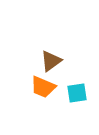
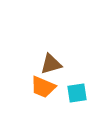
brown triangle: moved 3 px down; rotated 20 degrees clockwise
